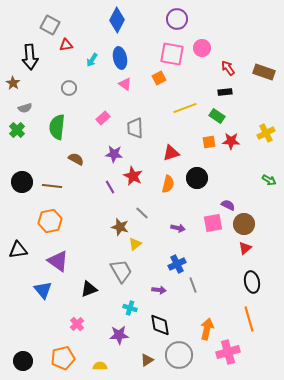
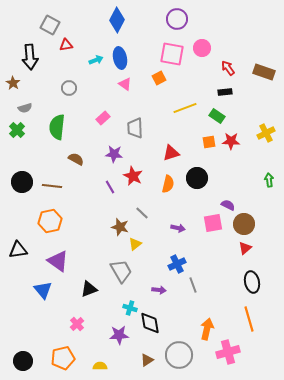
cyan arrow at (92, 60): moved 4 px right; rotated 144 degrees counterclockwise
green arrow at (269, 180): rotated 128 degrees counterclockwise
black diamond at (160, 325): moved 10 px left, 2 px up
